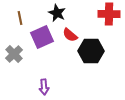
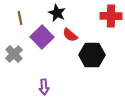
red cross: moved 2 px right, 2 px down
purple square: rotated 20 degrees counterclockwise
black hexagon: moved 1 px right, 4 px down
